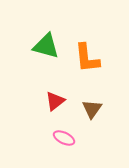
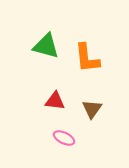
red triangle: rotated 45 degrees clockwise
